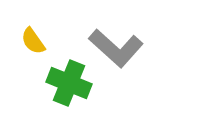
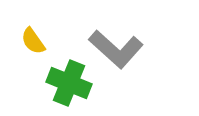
gray L-shape: moved 1 px down
